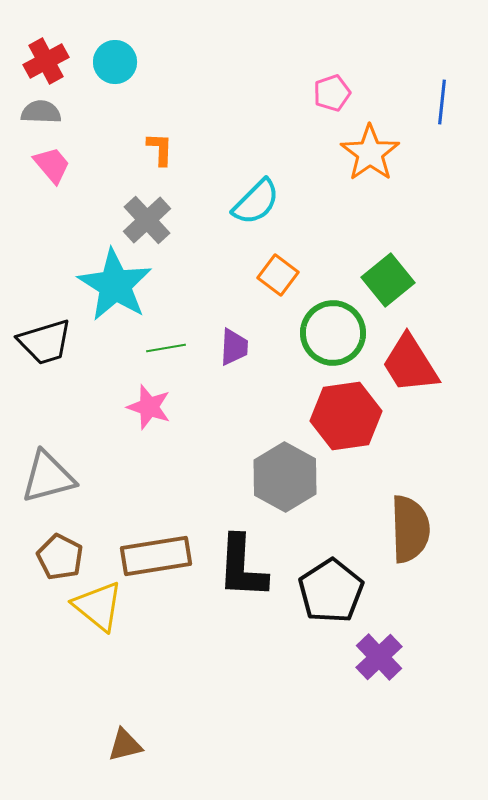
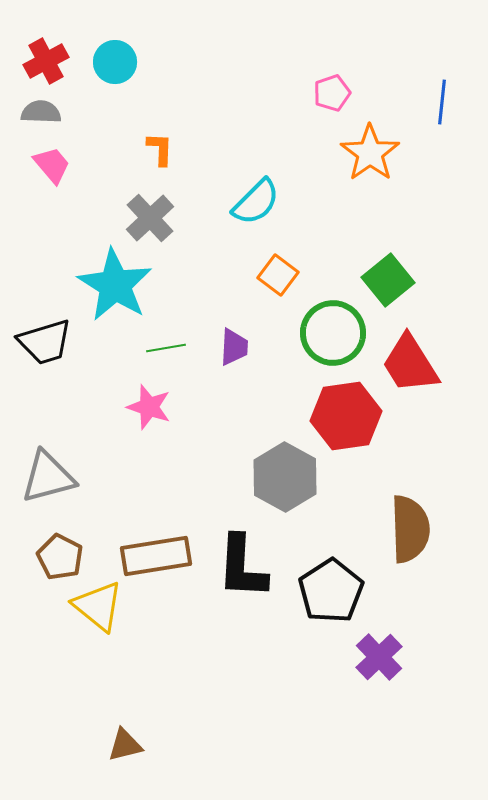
gray cross: moved 3 px right, 2 px up
